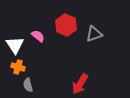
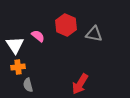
gray triangle: rotated 30 degrees clockwise
orange cross: rotated 24 degrees counterclockwise
